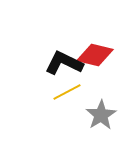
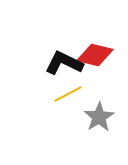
yellow line: moved 1 px right, 2 px down
gray star: moved 2 px left, 2 px down
